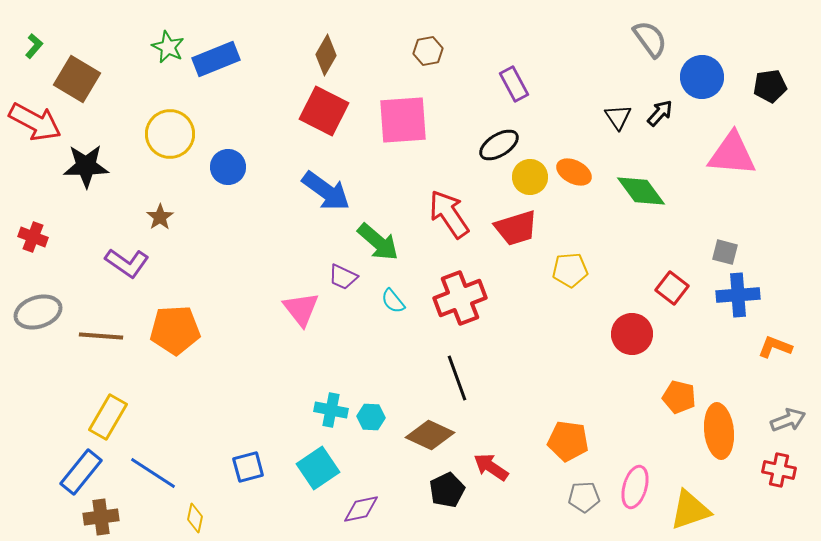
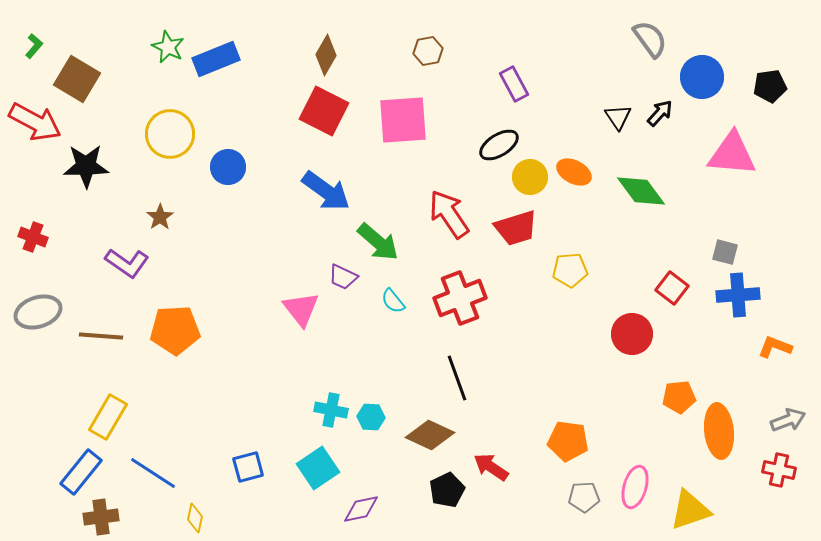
orange pentagon at (679, 397): rotated 20 degrees counterclockwise
